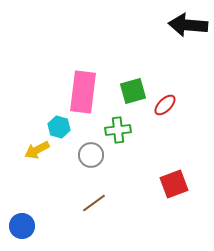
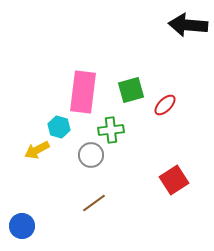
green square: moved 2 px left, 1 px up
green cross: moved 7 px left
red square: moved 4 px up; rotated 12 degrees counterclockwise
